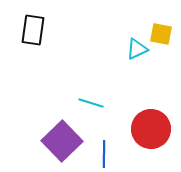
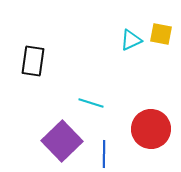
black rectangle: moved 31 px down
cyan triangle: moved 6 px left, 9 px up
